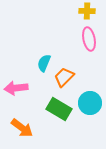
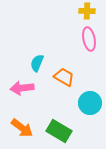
cyan semicircle: moved 7 px left
orange trapezoid: rotated 75 degrees clockwise
pink arrow: moved 6 px right
green rectangle: moved 22 px down
